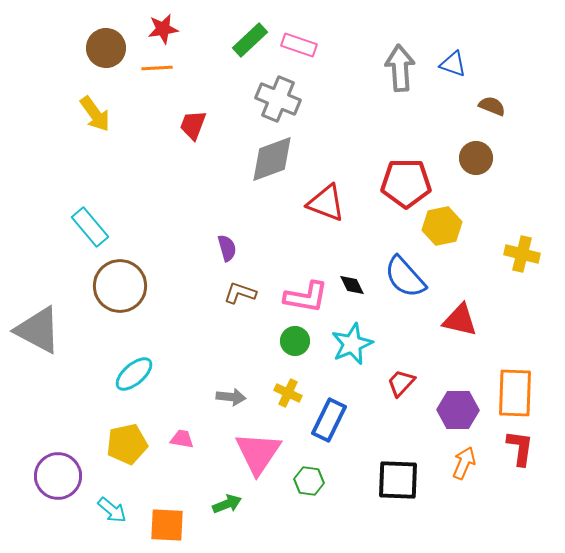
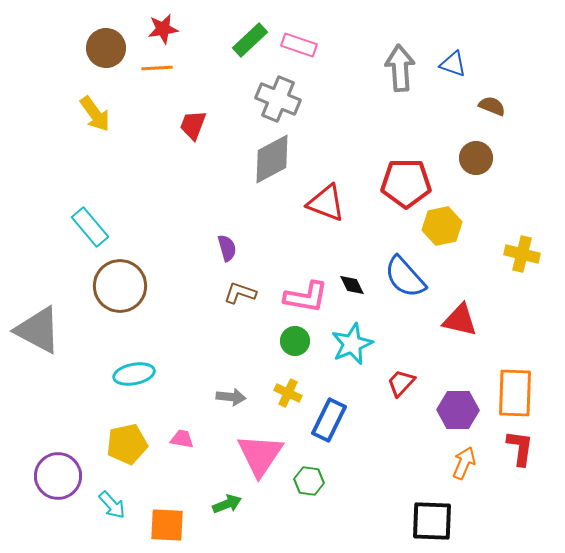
gray diamond at (272, 159): rotated 8 degrees counterclockwise
cyan ellipse at (134, 374): rotated 30 degrees clockwise
pink triangle at (258, 453): moved 2 px right, 2 px down
black square at (398, 480): moved 34 px right, 41 px down
cyan arrow at (112, 510): moved 5 px up; rotated 8 degrees clockwise
